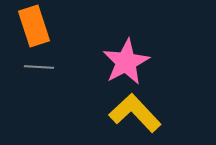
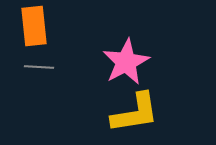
orange rectangle: rotated 12 degrees clockwise
yellow L-shape: rotated 124 degrees clockwise
